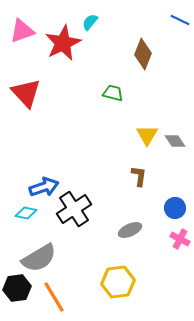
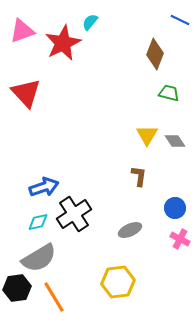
brown diamond: moved 12 px right
green trapezoid: moved 56 px right
black cross: moved 5 px down
cyan diamond: moved 12 px right, 9 px down; rotated 25 degrees counterclockwise
